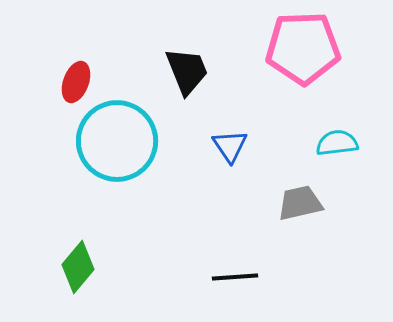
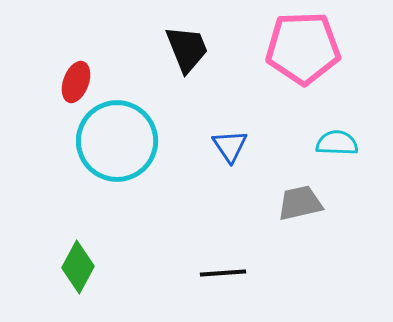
black trapezoid: moved 22 px up
cyan semicircle: rotated 9 degrees clockwise
green diamond: rotated 12 degrees counterclockwise
black line: moved 12 px left, 4 px up
